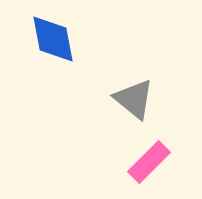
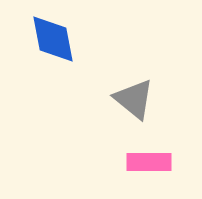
pink rectangle: rotated 45 degrees clockwise
